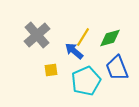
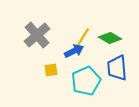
green diamond: rotated 45 degrees clockwise
blue arrow: rotated 114 degrees clockwise
blue trapezoid: rotated 16 degrees clockwise
